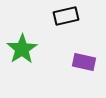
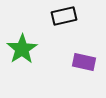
black rectangle: moved 2 px left
